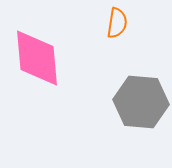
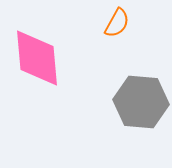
orange semicircle: rotated 20 degrees clockwise
